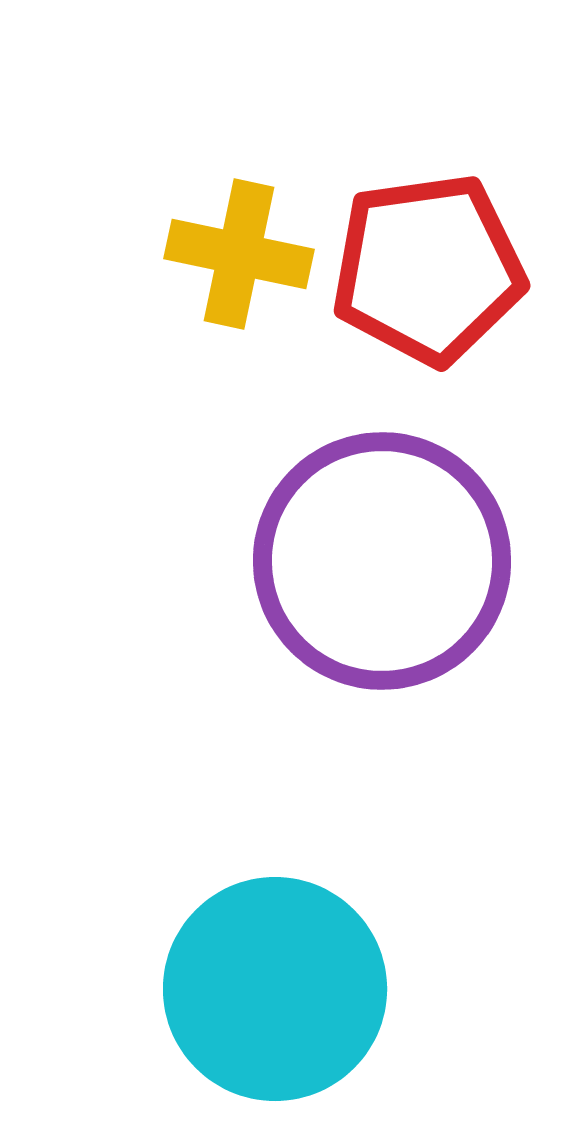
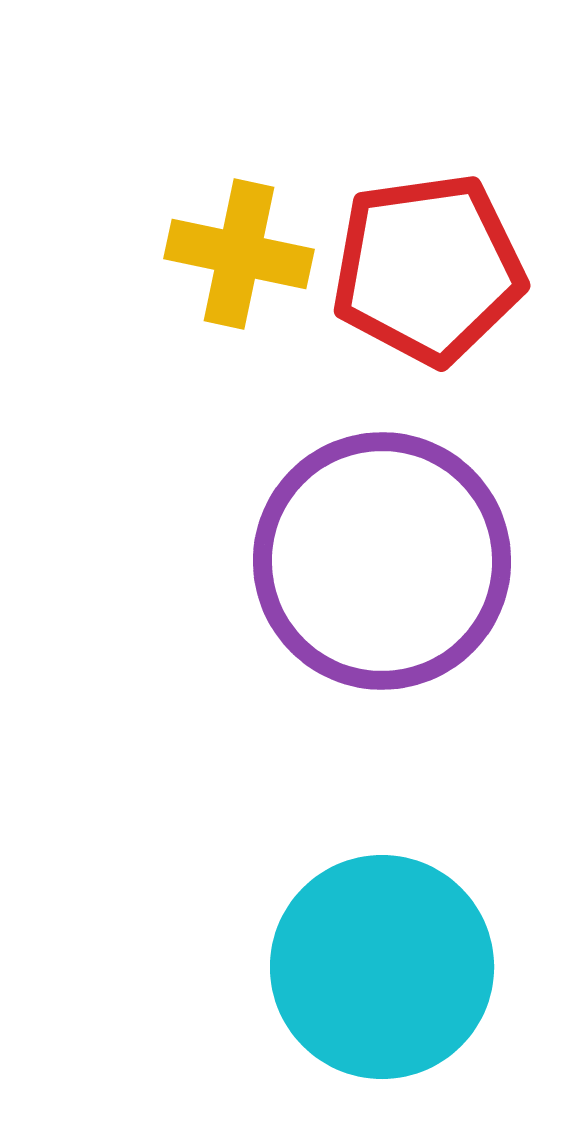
cyan circle: moved 107 px right, 22 px up
